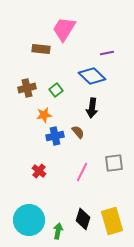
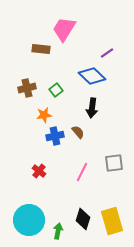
purple line: rotated 24 degrees counterclockwise
